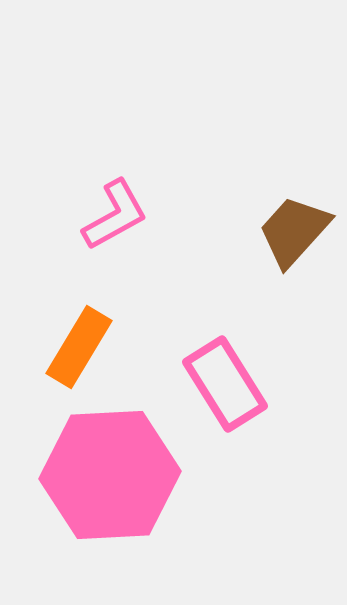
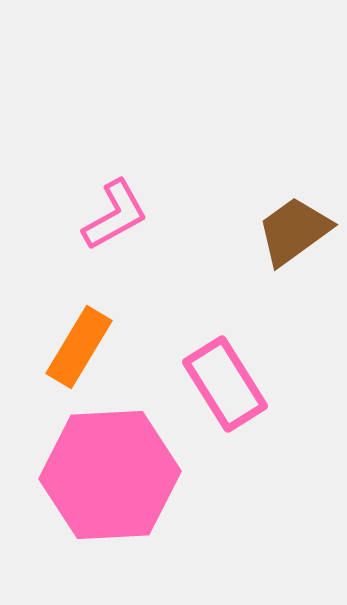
brown trapezoid: rotated 12 degrees clockwise
